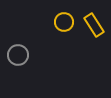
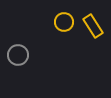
yellow rectangle: moved 1 px left, 1 px down
